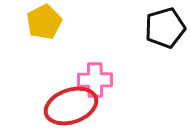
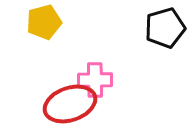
yellow pentagon: rotated 12 degrees clockwise
red ellipse: moved 1 px left, 2 px up
